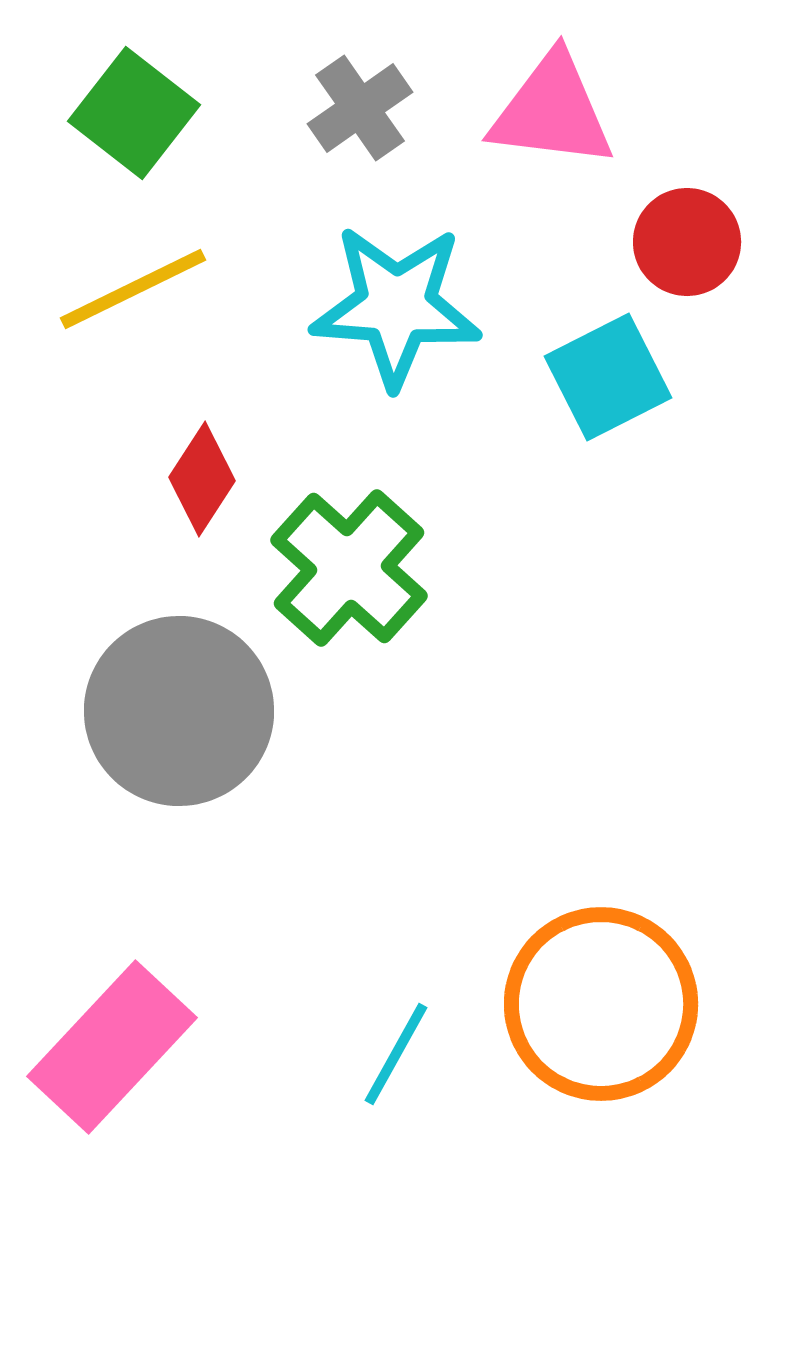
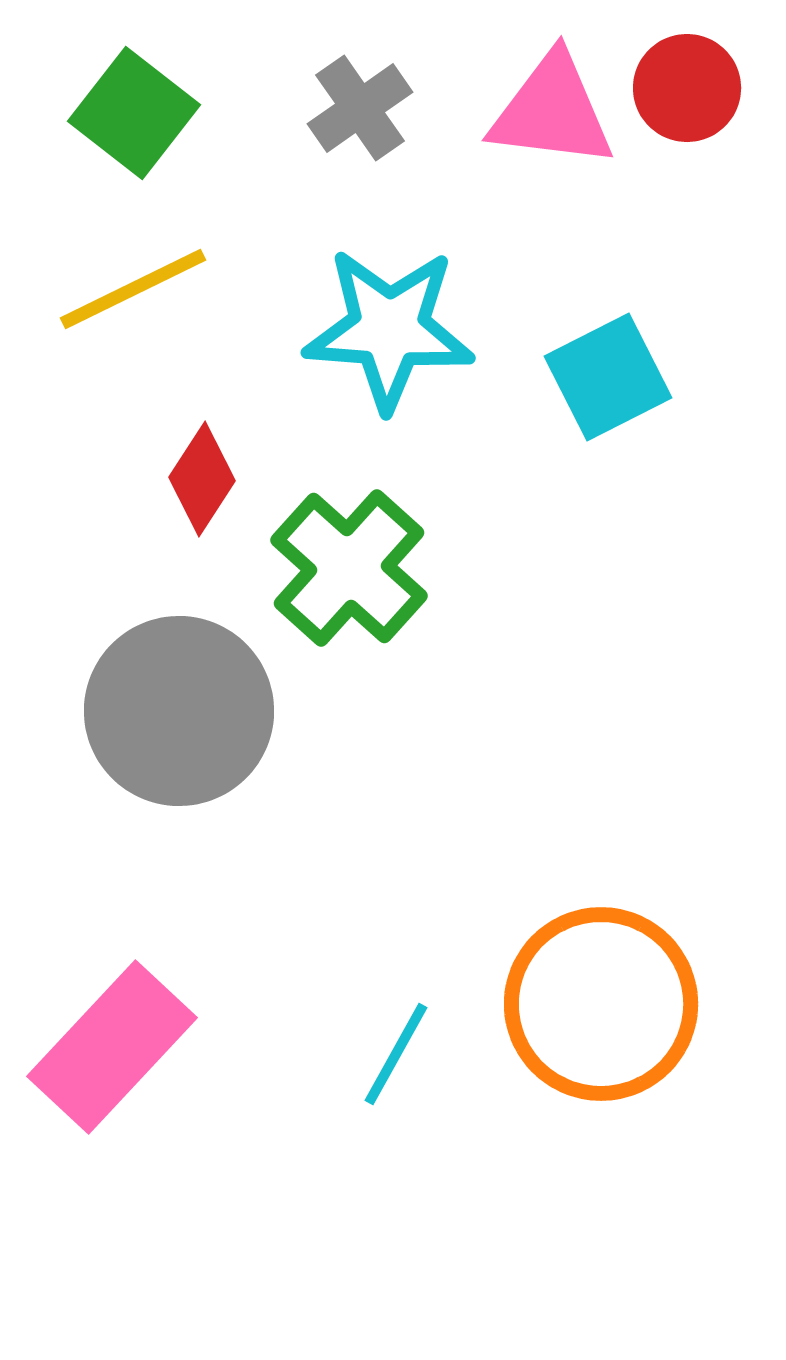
red circle: moved 154 px up
cyan star: moved 7 px left, 23 px down
